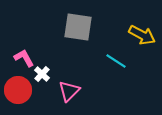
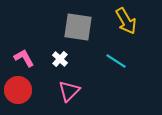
yellow arrow: moved 16 px left, 14 px up; rotated 32 degrees clockwise
white cross: moved 18 px right, 15 px up
